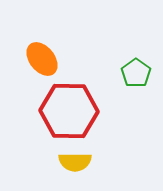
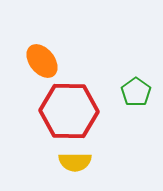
orange ellipse: moved 2 px down
green pentagon: moved 19 px down
